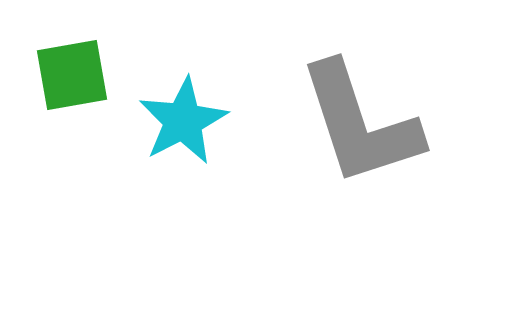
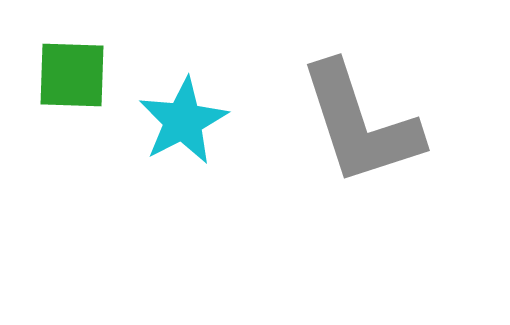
green square: rotated 12 degrees clockwise
